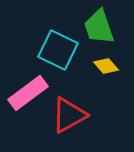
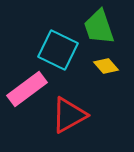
pink rectangle: moved 1 px left, 4 px up
